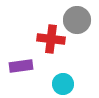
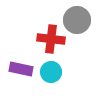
purple rectangle: moved 3 px down; rotated 20 degrees clockwise
cyan circle: moved 12 px left, 12 px up
